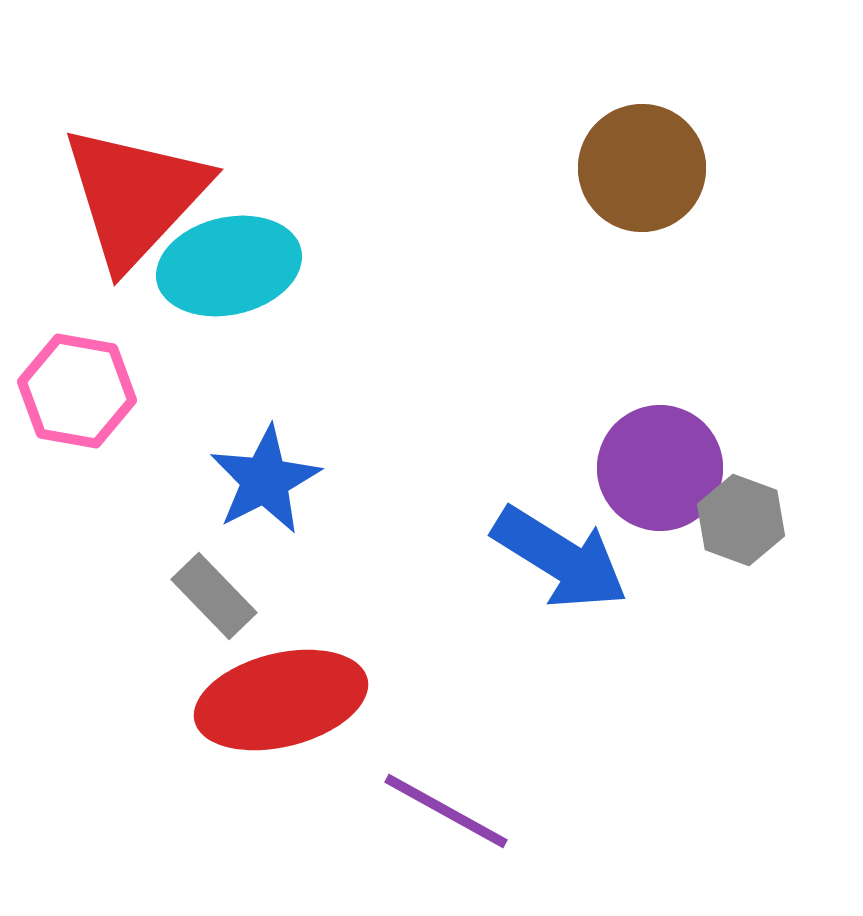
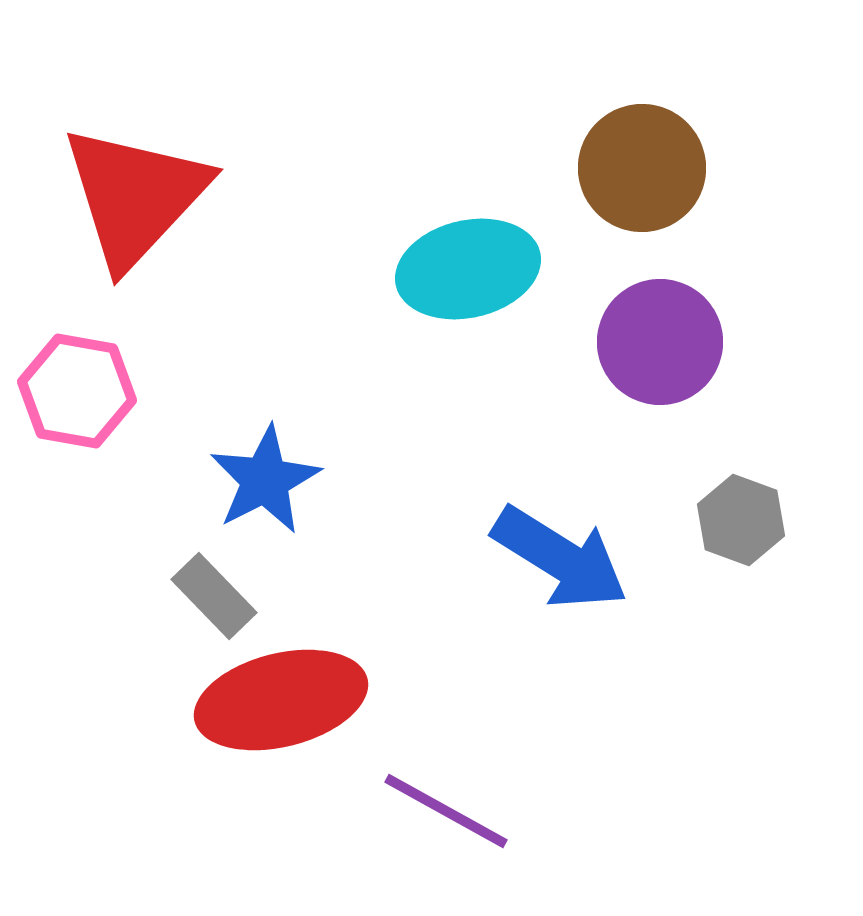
cyan ellipse: moved 239 px right, 3 px down
purple circle: moved 126 px up
